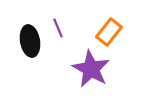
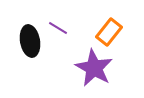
purple line: rotated 36 degrees counterclockwise
purple star: moved 3 px right, 1 px up
